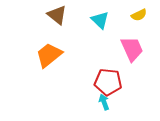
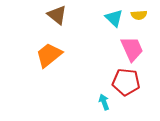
yellow semicircle: rotated 21 degrees clockwise
cyan triangle: moved 14 px right, 2 px up
red pentagon: moved 18 px right
